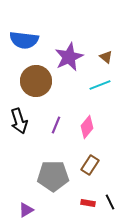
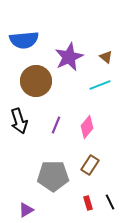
blue semicircle: rotated 12 degrees counterclockwise
red rectangle: rotated 64 degrees clockwise
